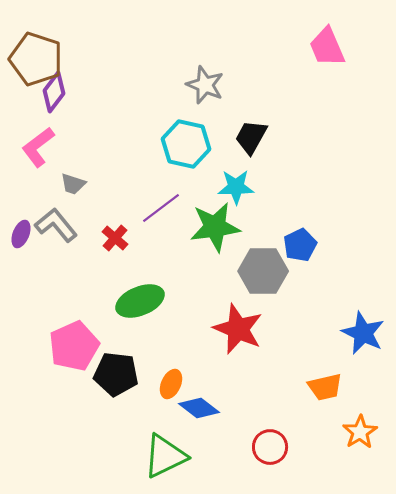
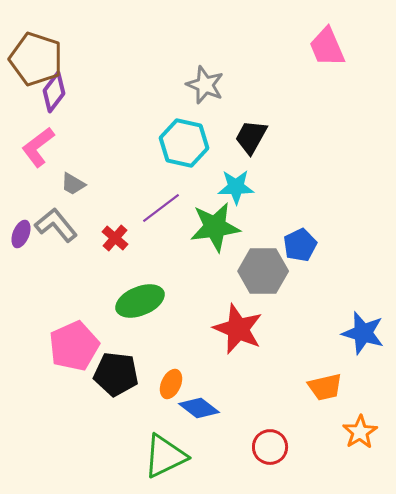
cyan hexagon: moved 2 px left, 1 px up
gray trapezoid: rotated 12 degrees clockwise
blue star: rotated 9 degrees counterclockwise
